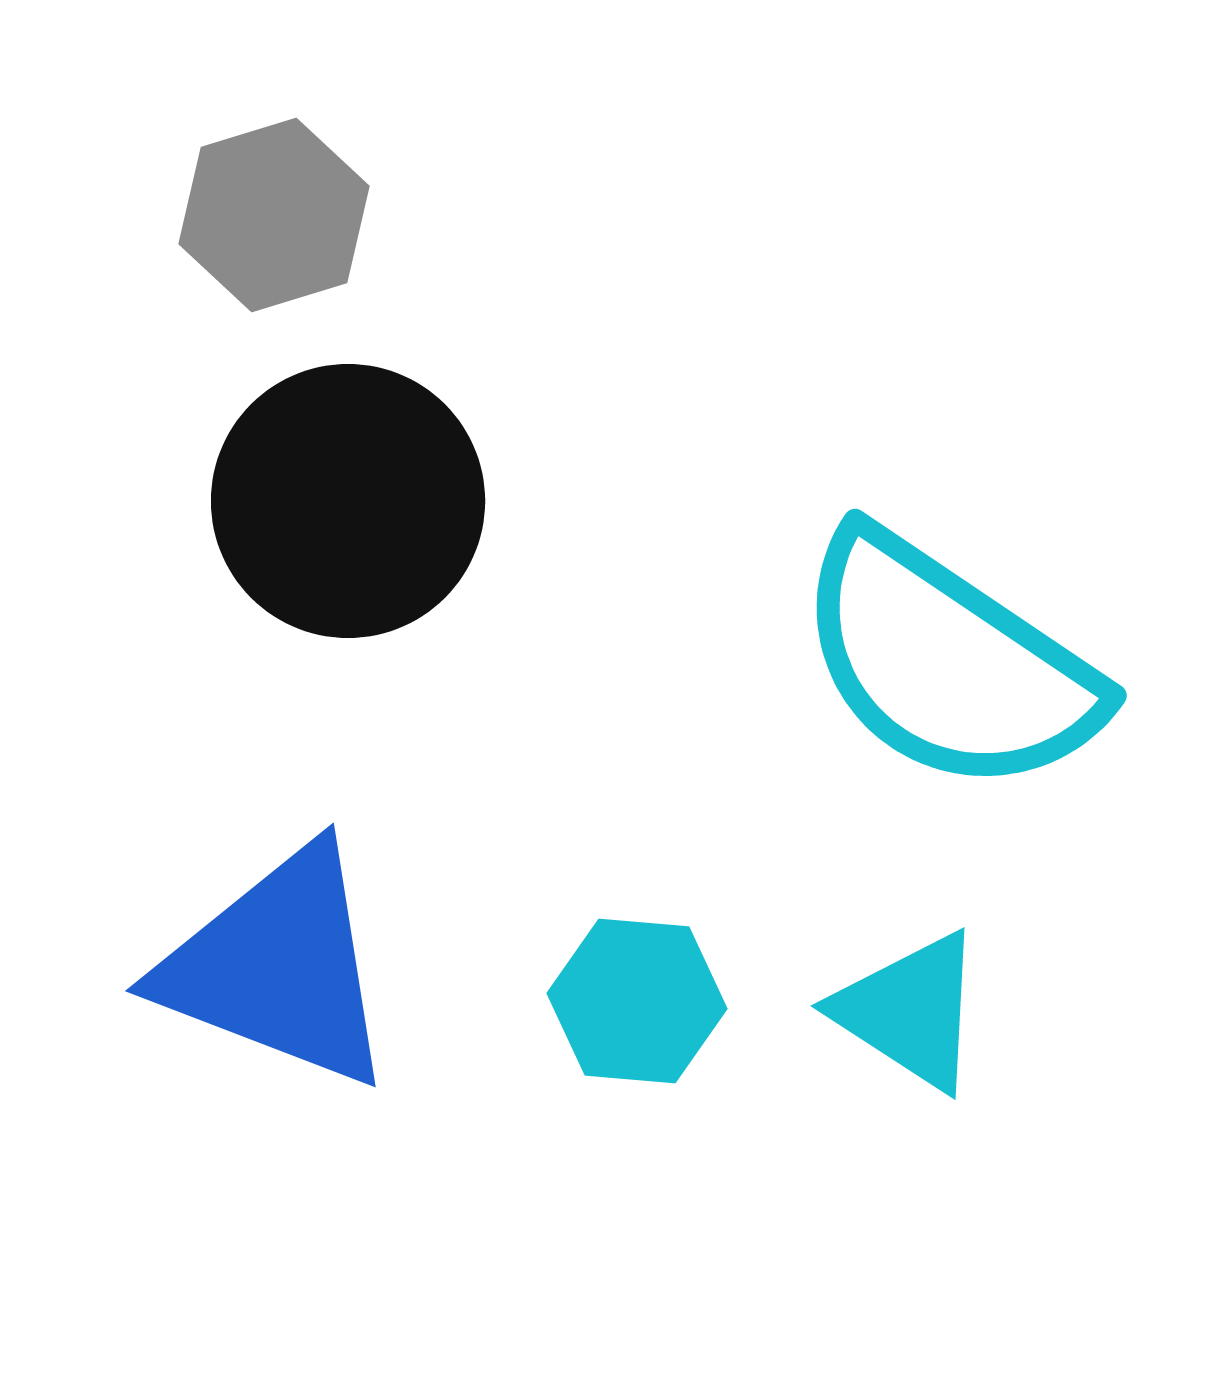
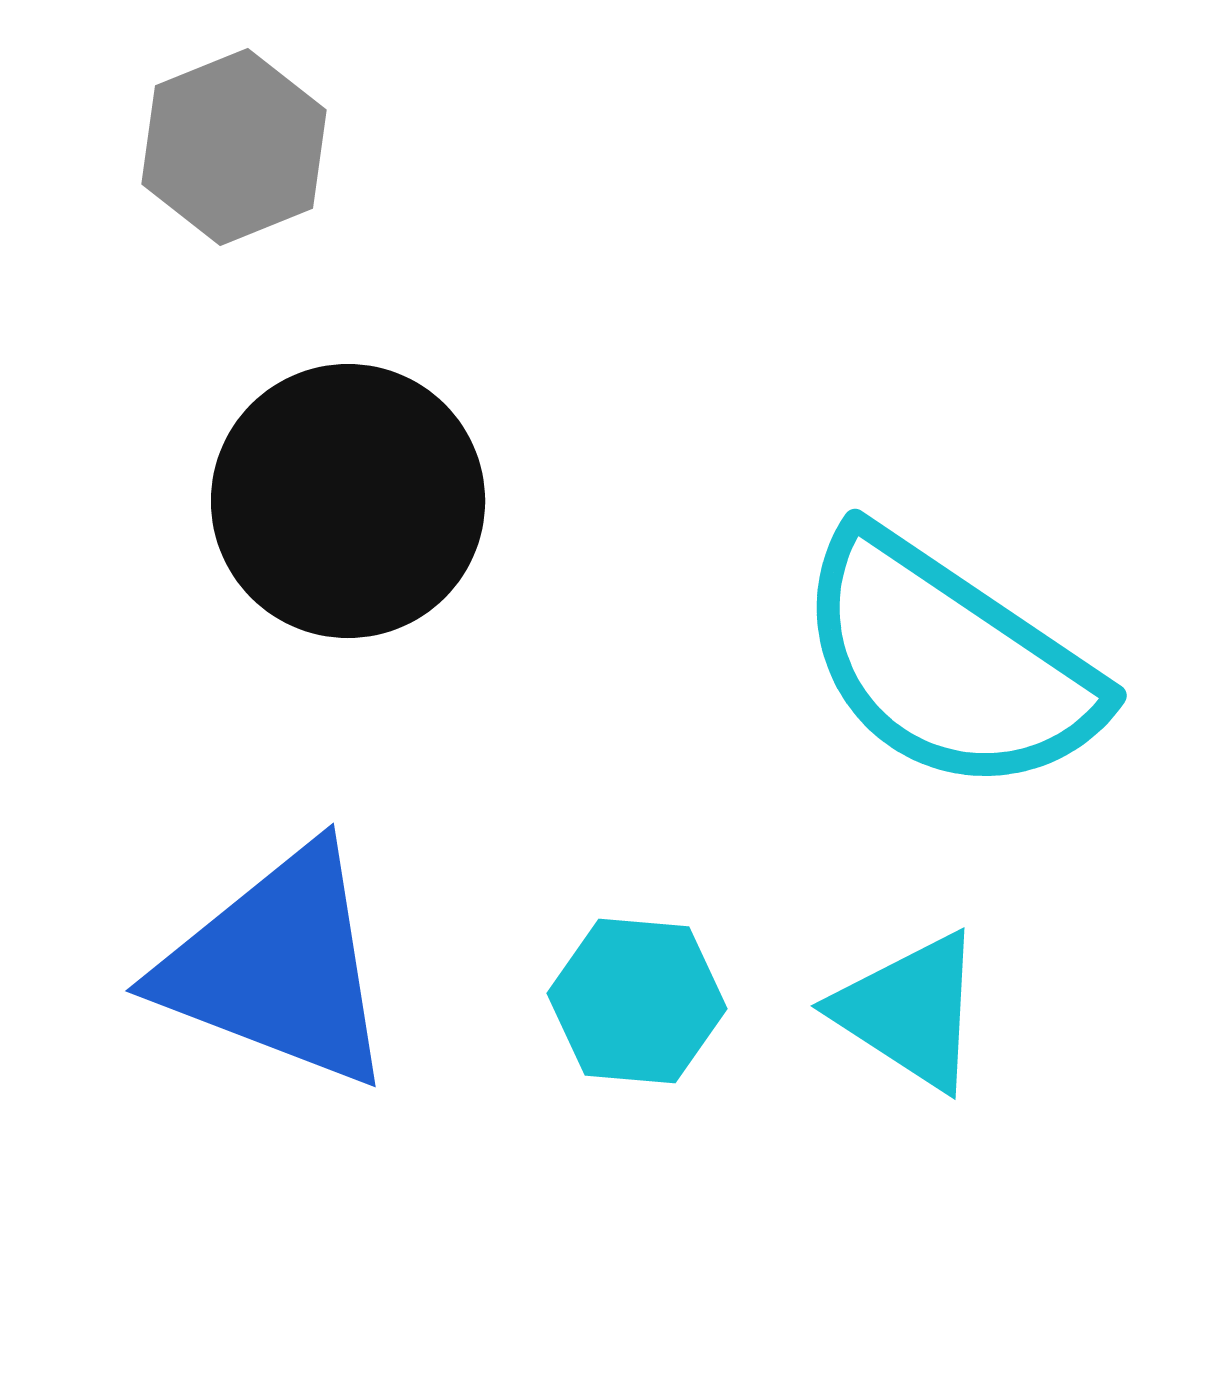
gray hexagon: moved 40 px left, 68 px up; rotated 5 degrees counterclockwise
